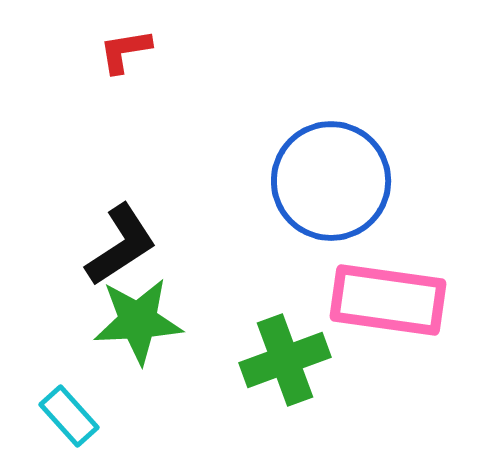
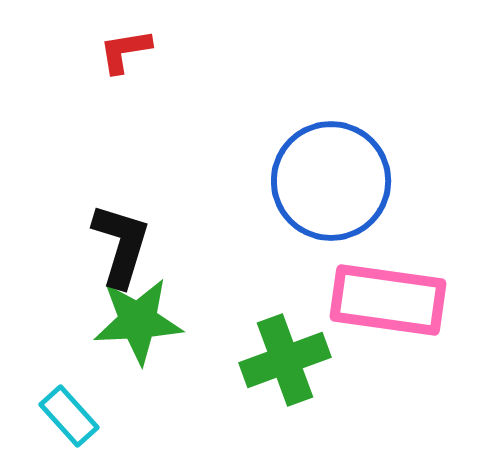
black L-shape: rotated 40 degrees counterclockwise
